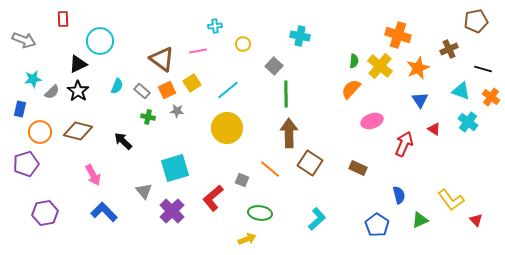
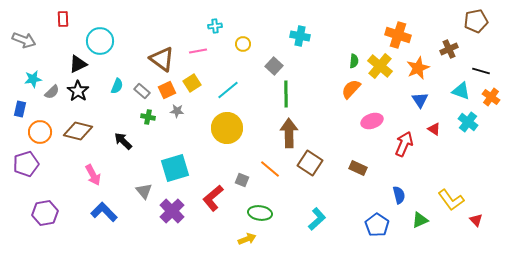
black line at (483, 69): moved 2 px left, 2 px down
